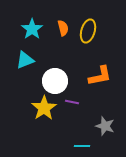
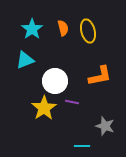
yellow ellipse: rotated 30 degrees counterclockwise
